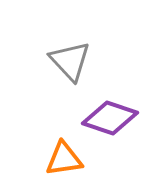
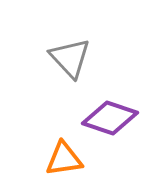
gray triangle: moved 3 px up
